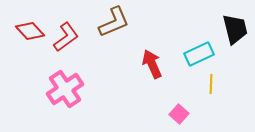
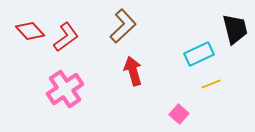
brown L-shape: moved 9 px right, 4 px down; rotated 20 degrees counterclockwise
red arrow: moved 19 px left, 7 px down; rotated 8 degrees clockwise
yellow line: rotated 66 degrees clockwise
